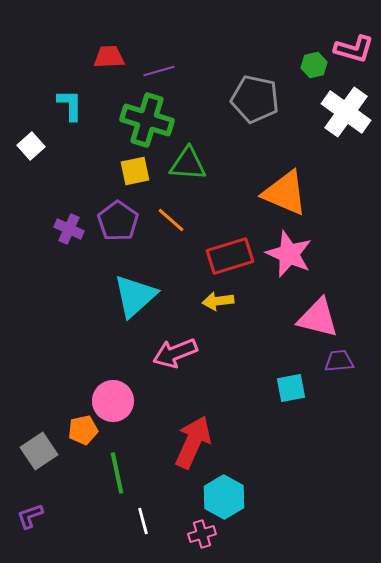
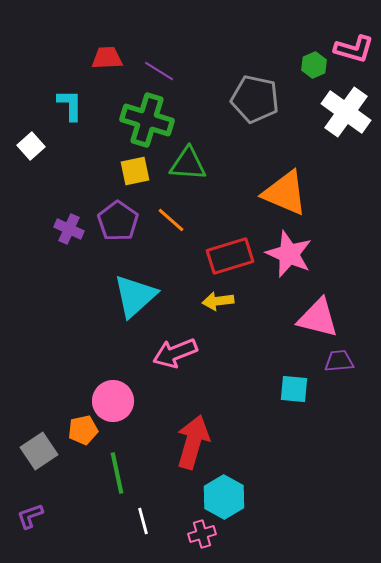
red trapezoid: moved 2 px left, 1 px down
green hexagon: rotated 10 degrees counterclockwise
purple line: rotated 48 degrees clockwise
cyan square: moved 3 px right, 1 px down; rotated 16 degrees clockwise
red arrow: rotated 8 degrees counterclockwise
